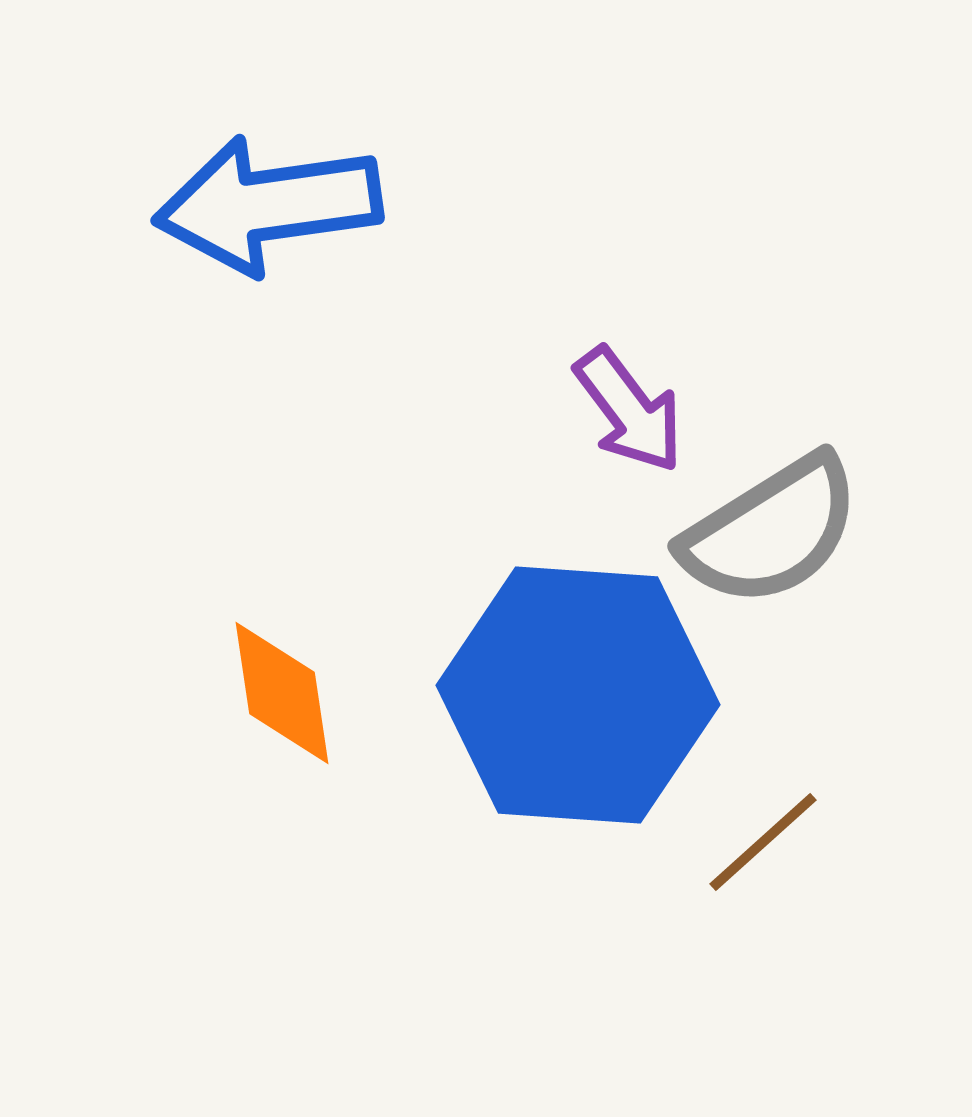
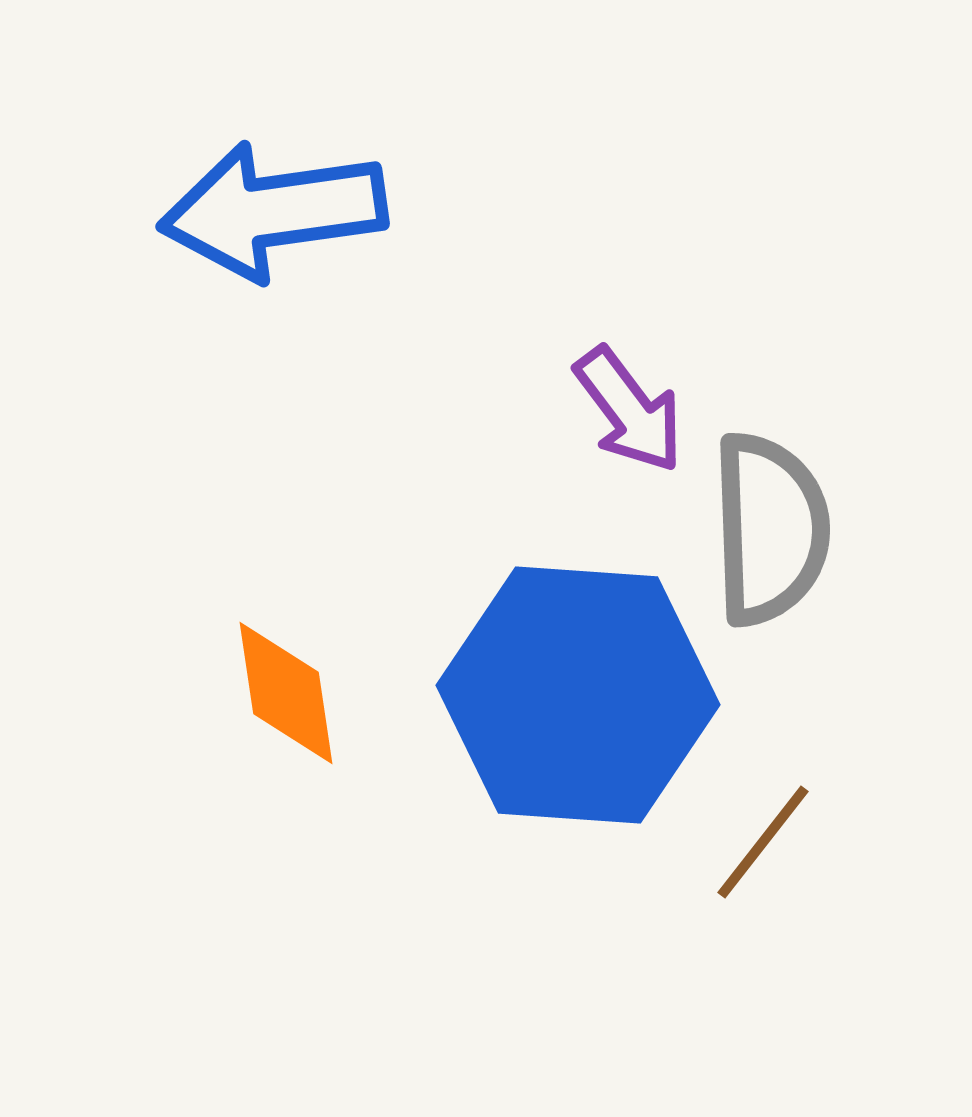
blue arrow: moved 5 px right, 6 px down
gray semicircle: moved 1 px left, 2 px up; rotated 60 degrees counterclockwise
orange diamond: moved 4 px right
brown line: rotated 10 degrees counterclockwise
